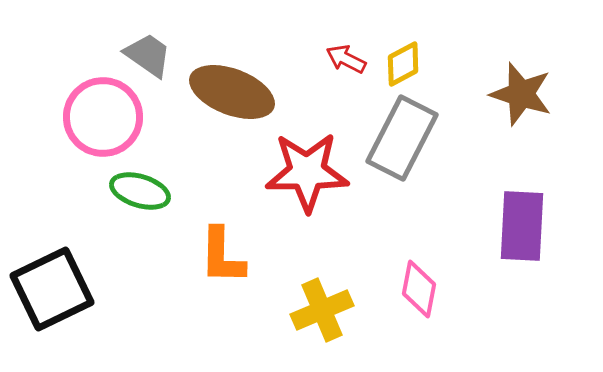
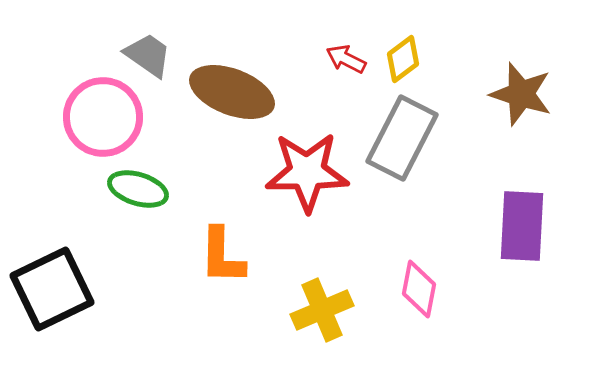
yellow diamond: moved 5 px up; rotated 9 degrees counterclockwise
green ellipse: moved 2 px left, 2 px up
